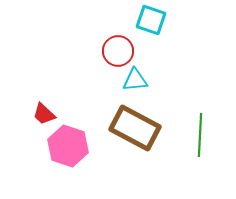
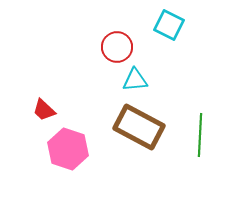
cyan square: moved 18 px right, 5 px down; rotated 8 degrees clockwise
red circle: moved 1 px left, 4 px up
red trapezoid: moved 4 px up
brown rectangle: moved 4 px right, 1 px up
pink hexagon: moved 3 px down
